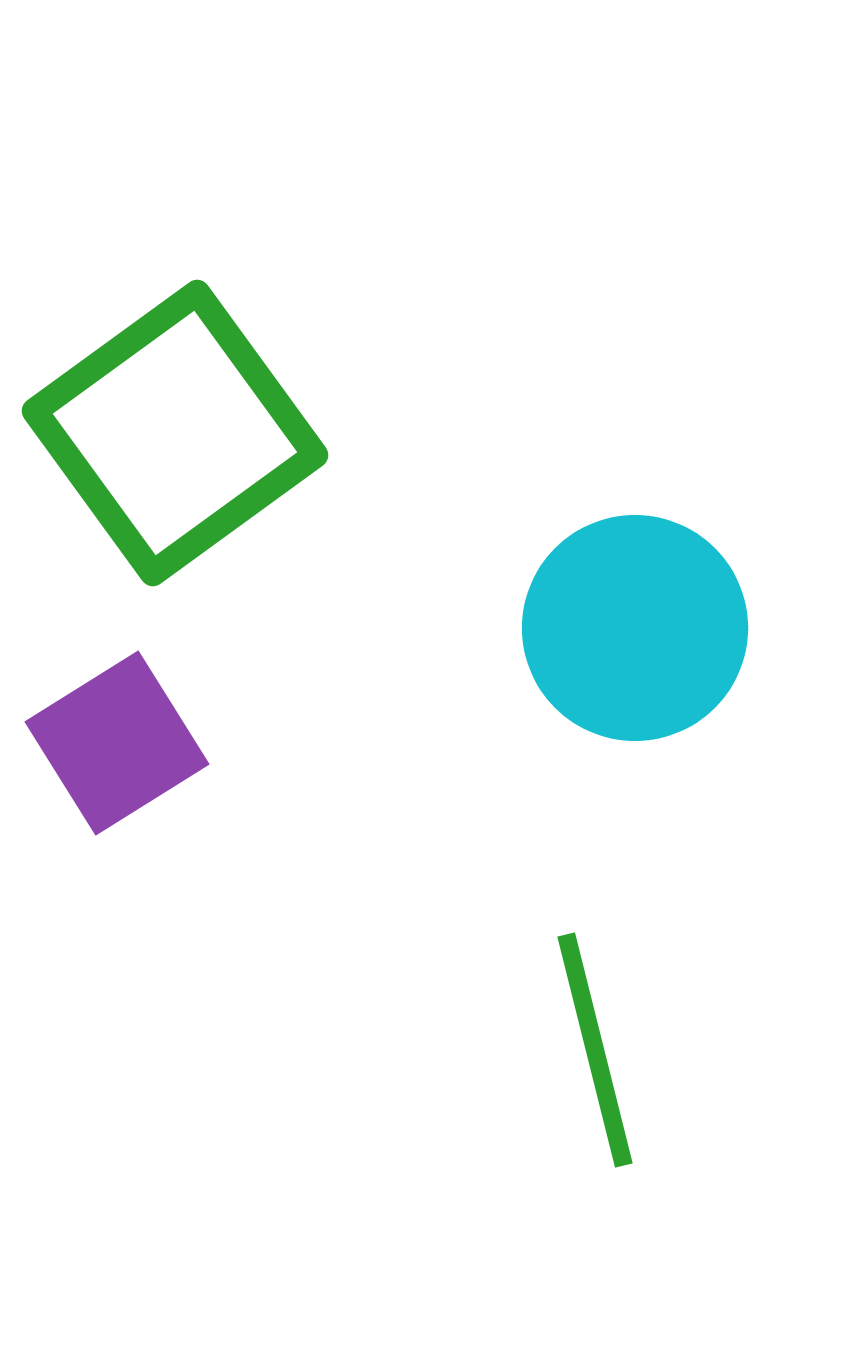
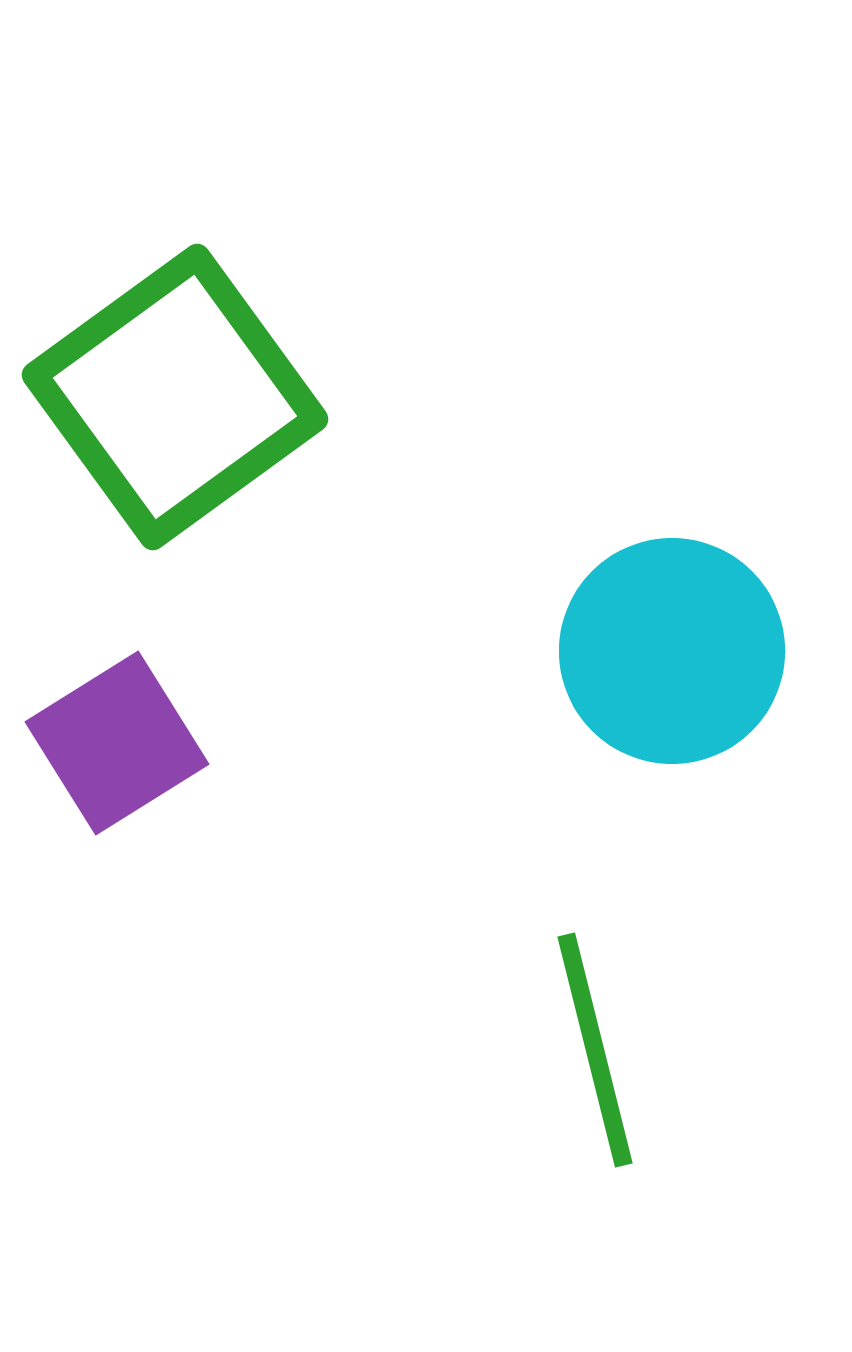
green square: moved 36 px up
cyan circle: moved 37 px right, 23 px down
